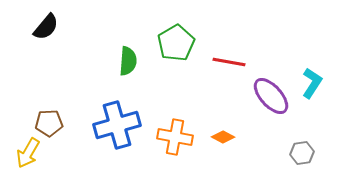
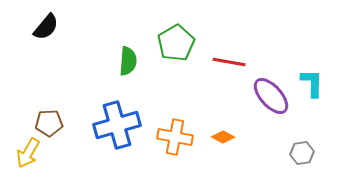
cyan L-shape: rotated 32 degrees counterclockwise
